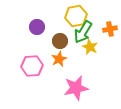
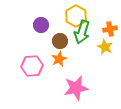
yellow hexagon: rotated 20 degrees counterclockwise
purple circle: moved 4 px right, 2 px up
green arrow: moved 1 px left; rotated 15 degrees counterclockwise
yellow star: moved 15 px right
